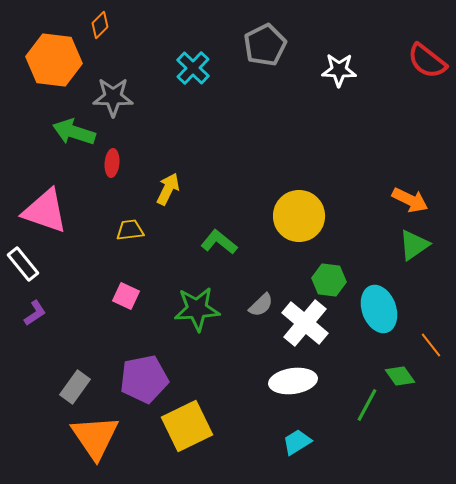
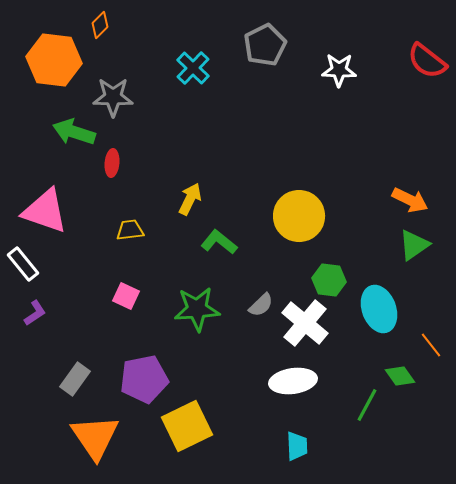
yellow arrow: moved 22 px right, 10 px down
gray rectangle: moved 8 px up
cyan trapezoid: moved 4 px down; rotated 120 degrees clockwise
